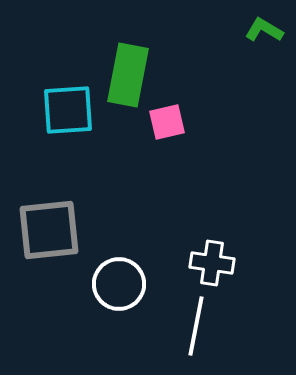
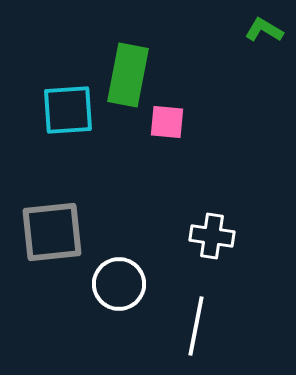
pink square: rotated 18 degrees clockwise
gray square: moved 3 px right, 2 px down
white cross: moved 27 px up
